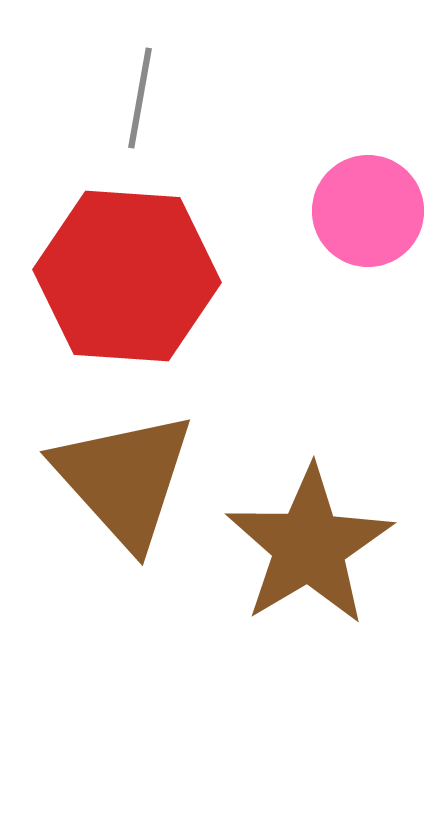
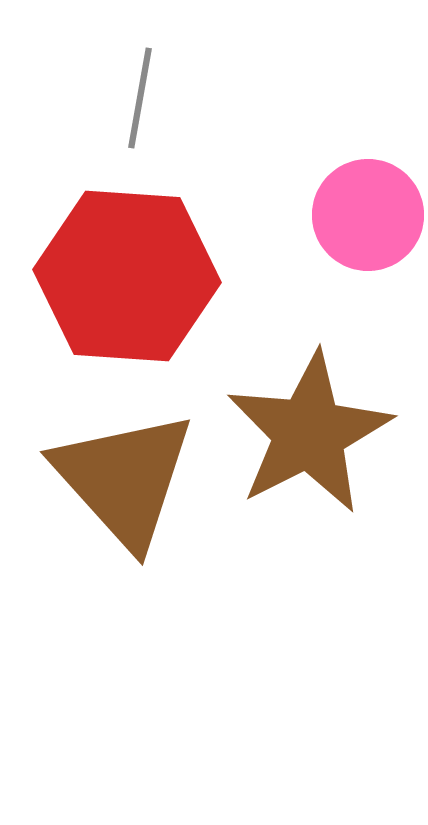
pink circle: moved 4 px down
brown star: moved 113 px up; rotated 4 degrees clockwise
